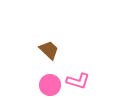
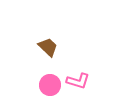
brown trapezoid: moved 1 px left, 3 px up
